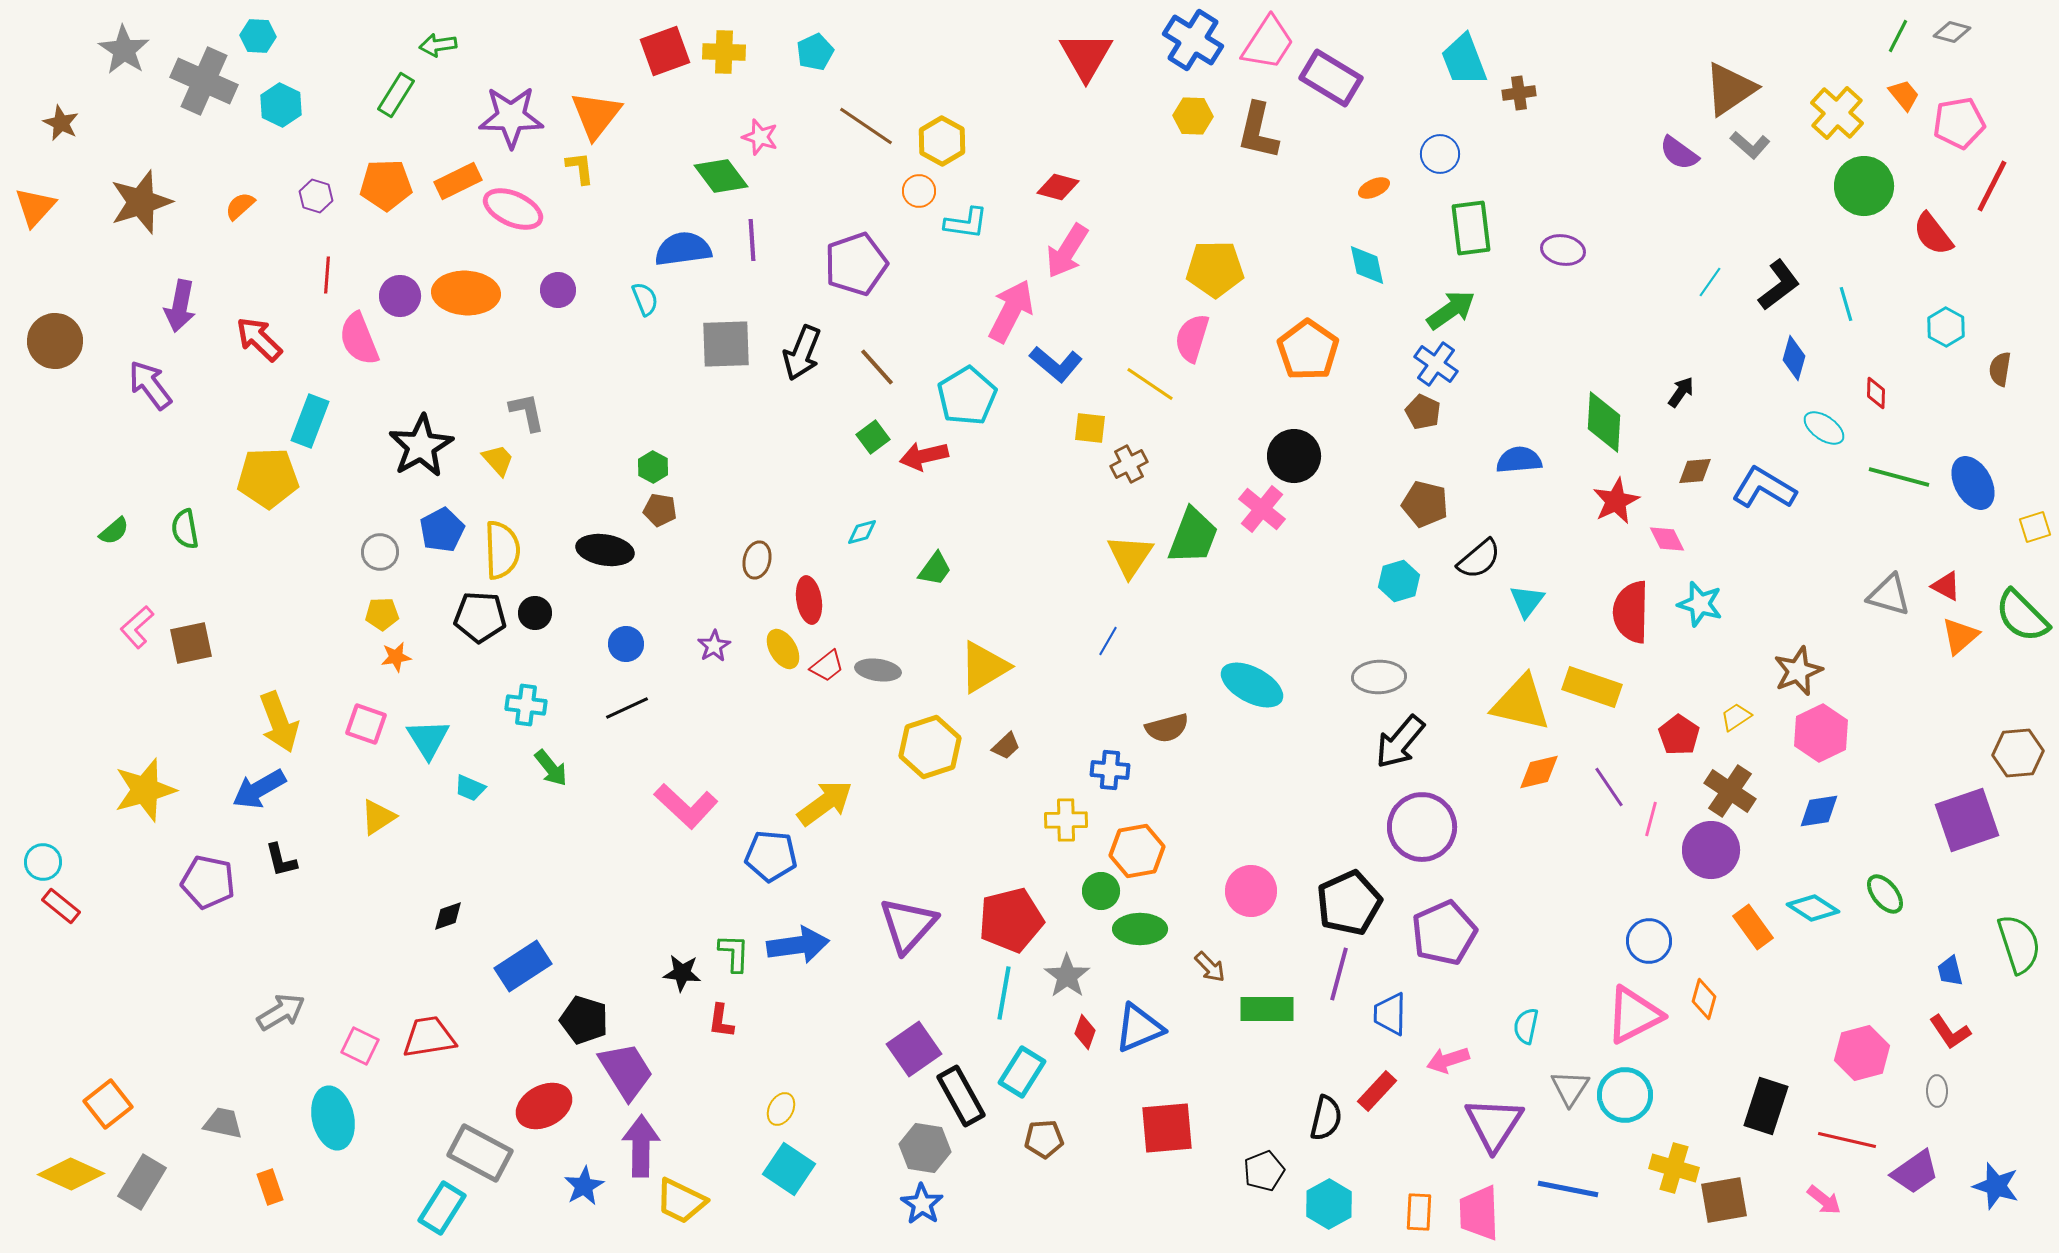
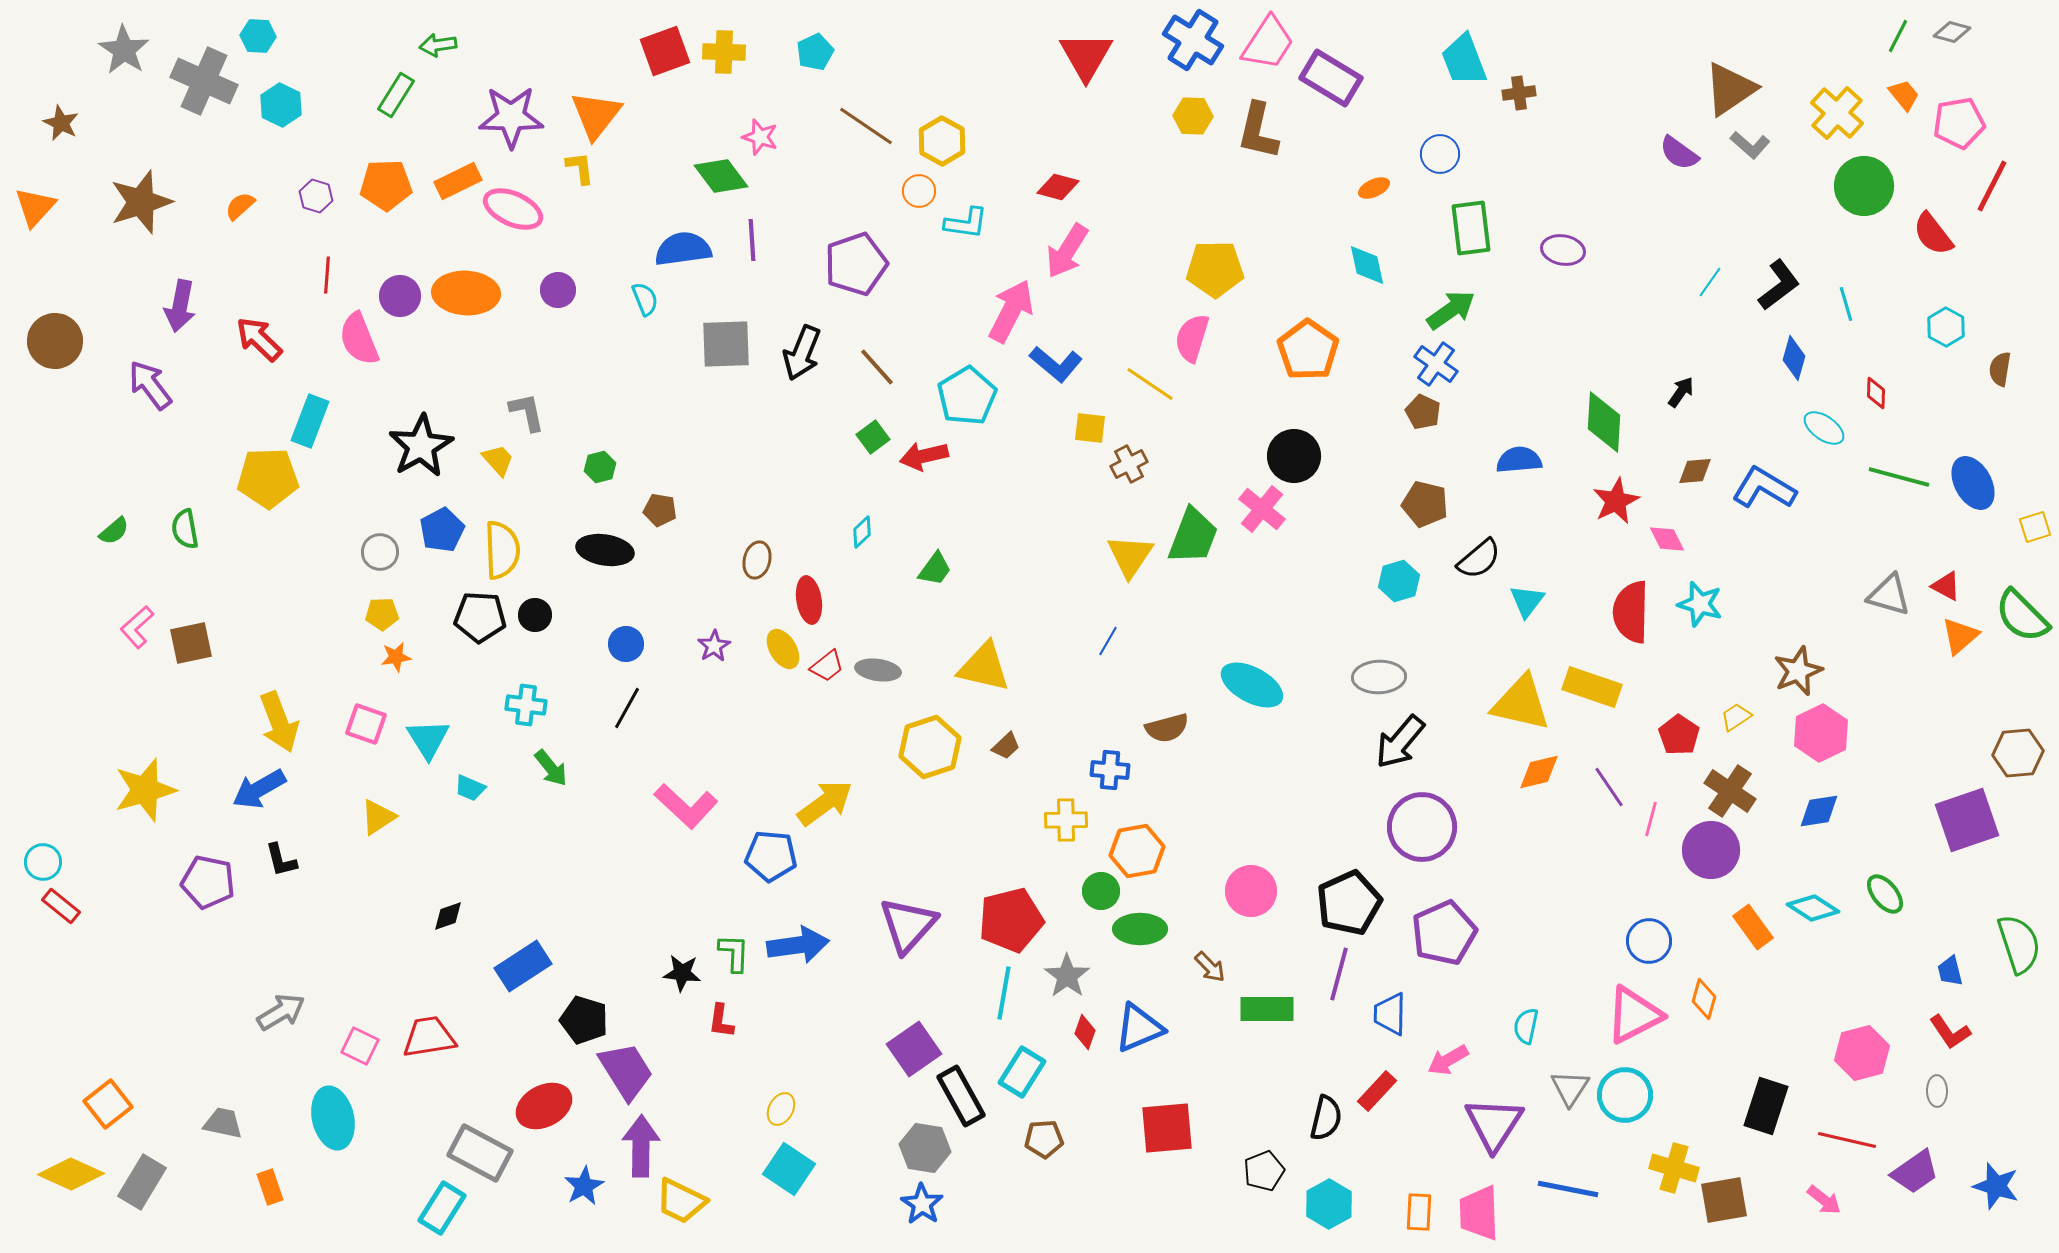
green hexagon at (653, 467): moved 53 px left; rotated 16 degrees clockwise
cyan diamond at (862, 532): rotated 28 degrees counterclockwise
black circle at (535, 613): moved 2 px down
yellow triangle at (984, 667): rotated 44 degrees clockwise
black line at (627, 708): rotated 36 degrees counterclockwise
pink arrow at (1448, 1060): rotated 12 degrees counterclockwise
